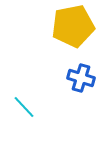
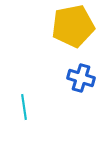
cyan line: rotated 35 degrees clockwise
